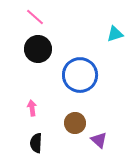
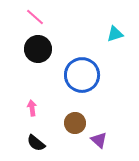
blue circle: moved 2 px right
black semicircle: rotated 54 degrees counterclockwise
